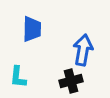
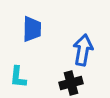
black cross: moved 2 px down
